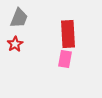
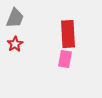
gray trapezoid: moved 4 px left
